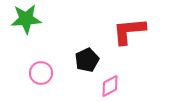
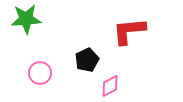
pink circle: moved 1 px left
